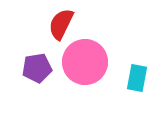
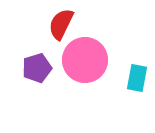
pink circle: moved 2 px up
purple pentagon: rotated 8 degrees counterclockwise
